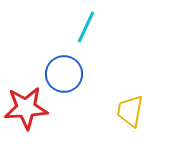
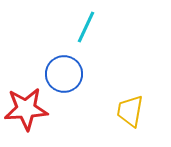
red star: moved 1 px down
